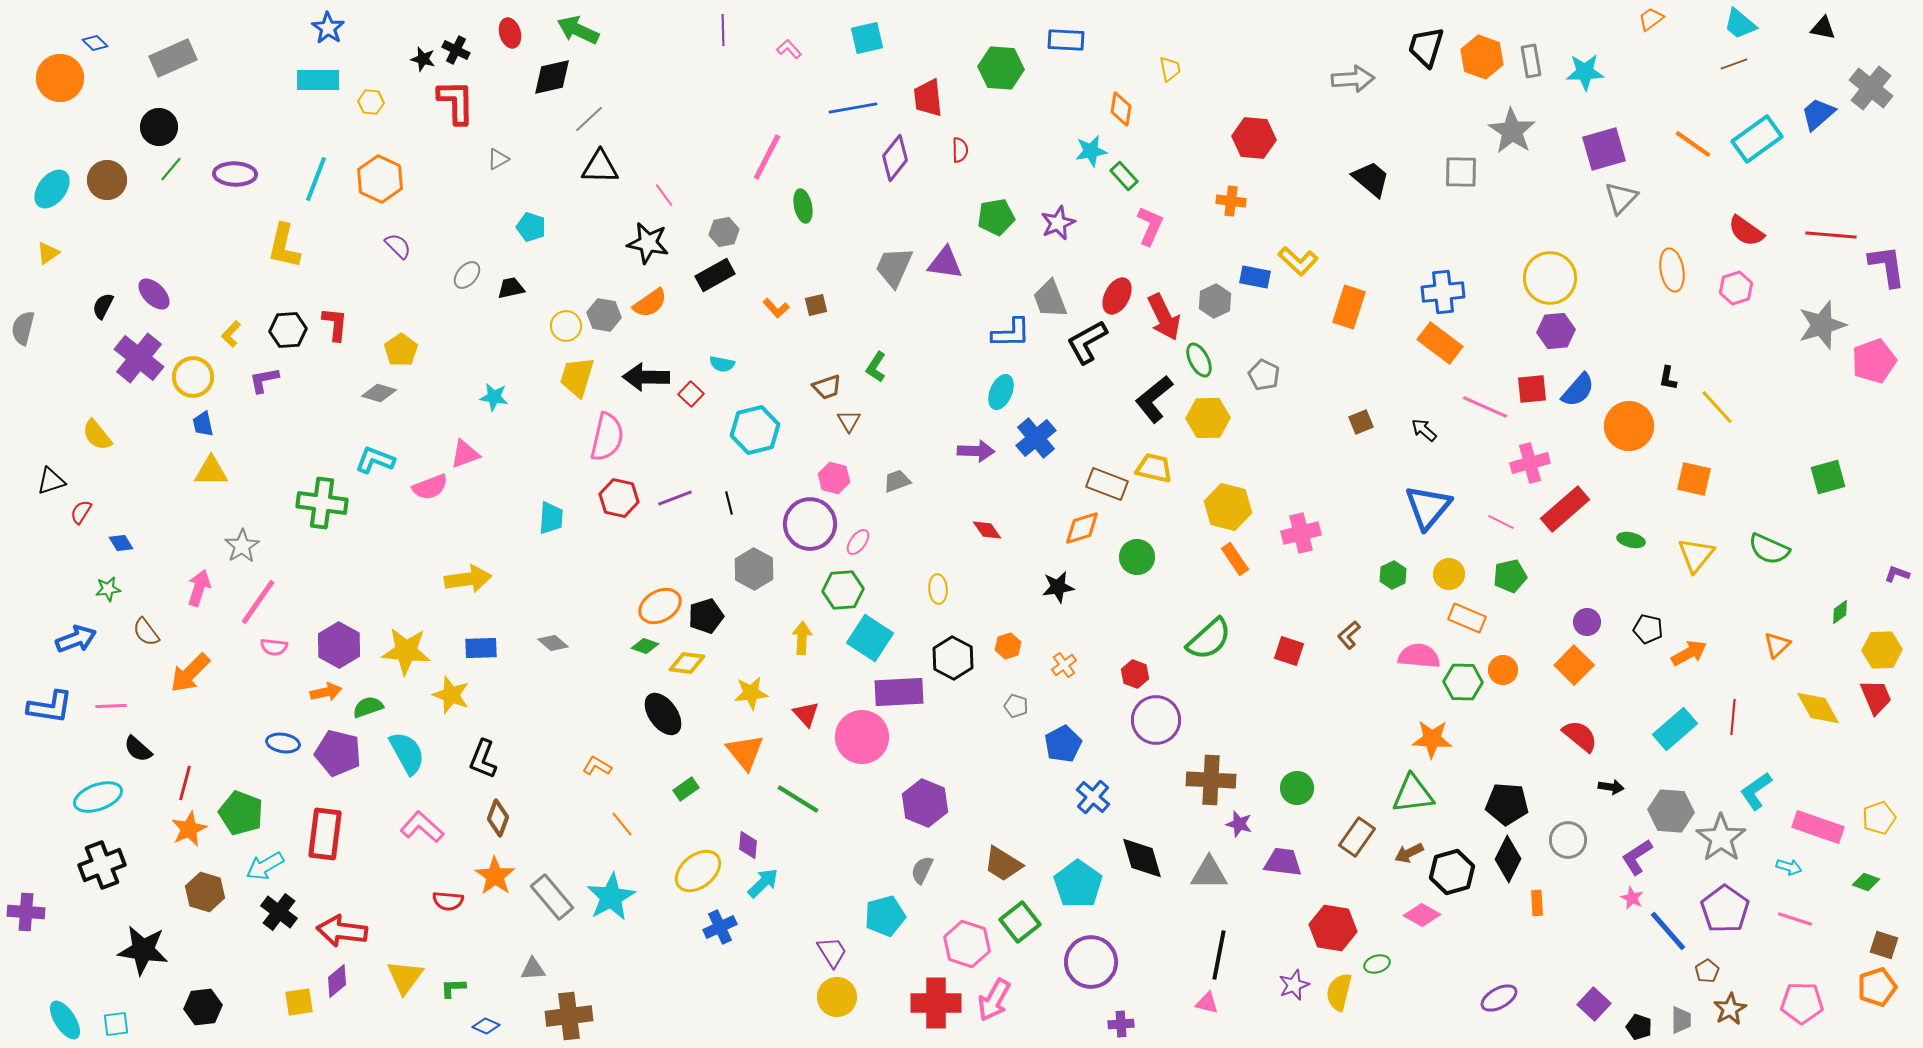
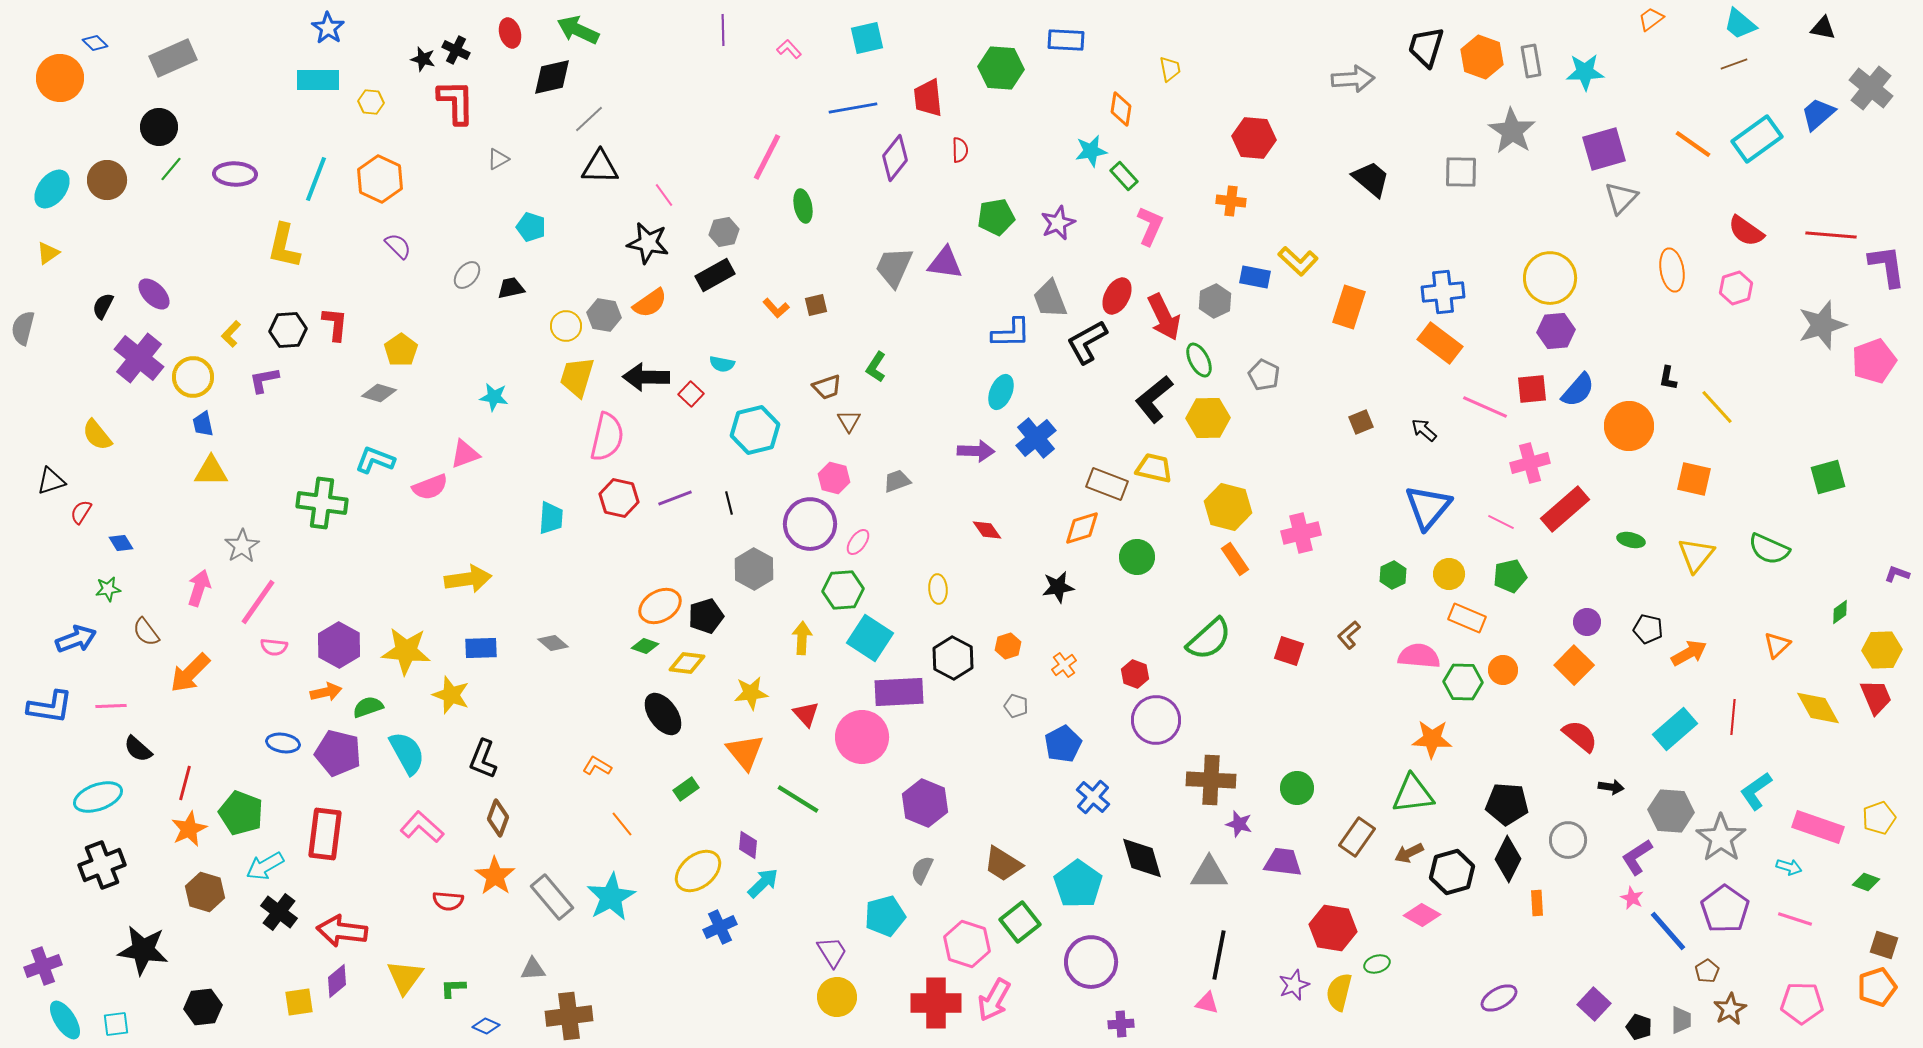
purple cross at (26, 912): moved 17 px right, 54 px down; rotated 24 degrees counterclockwise
